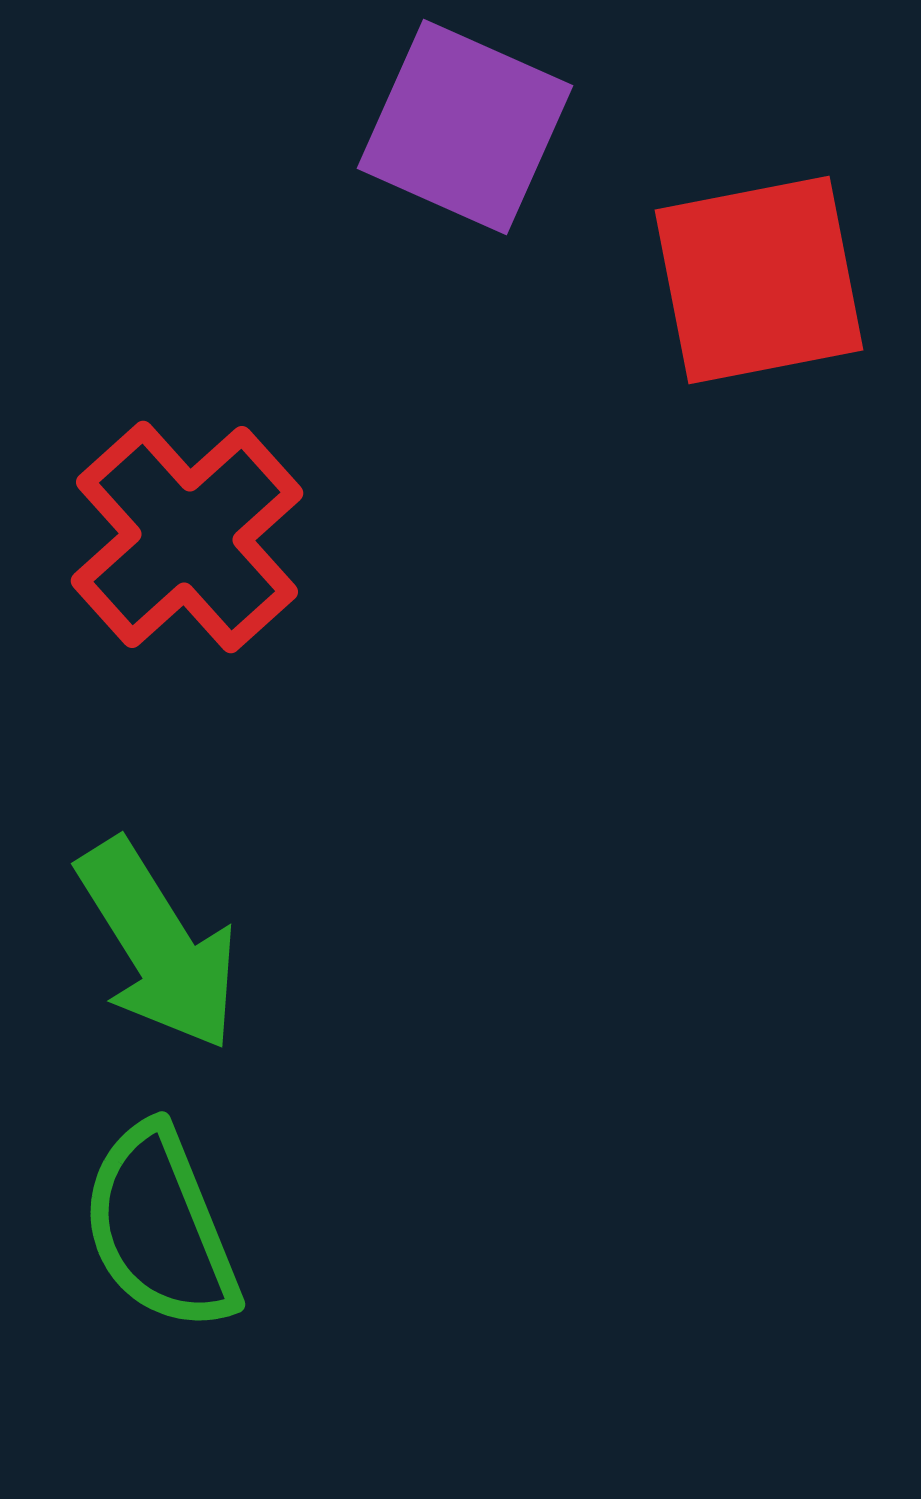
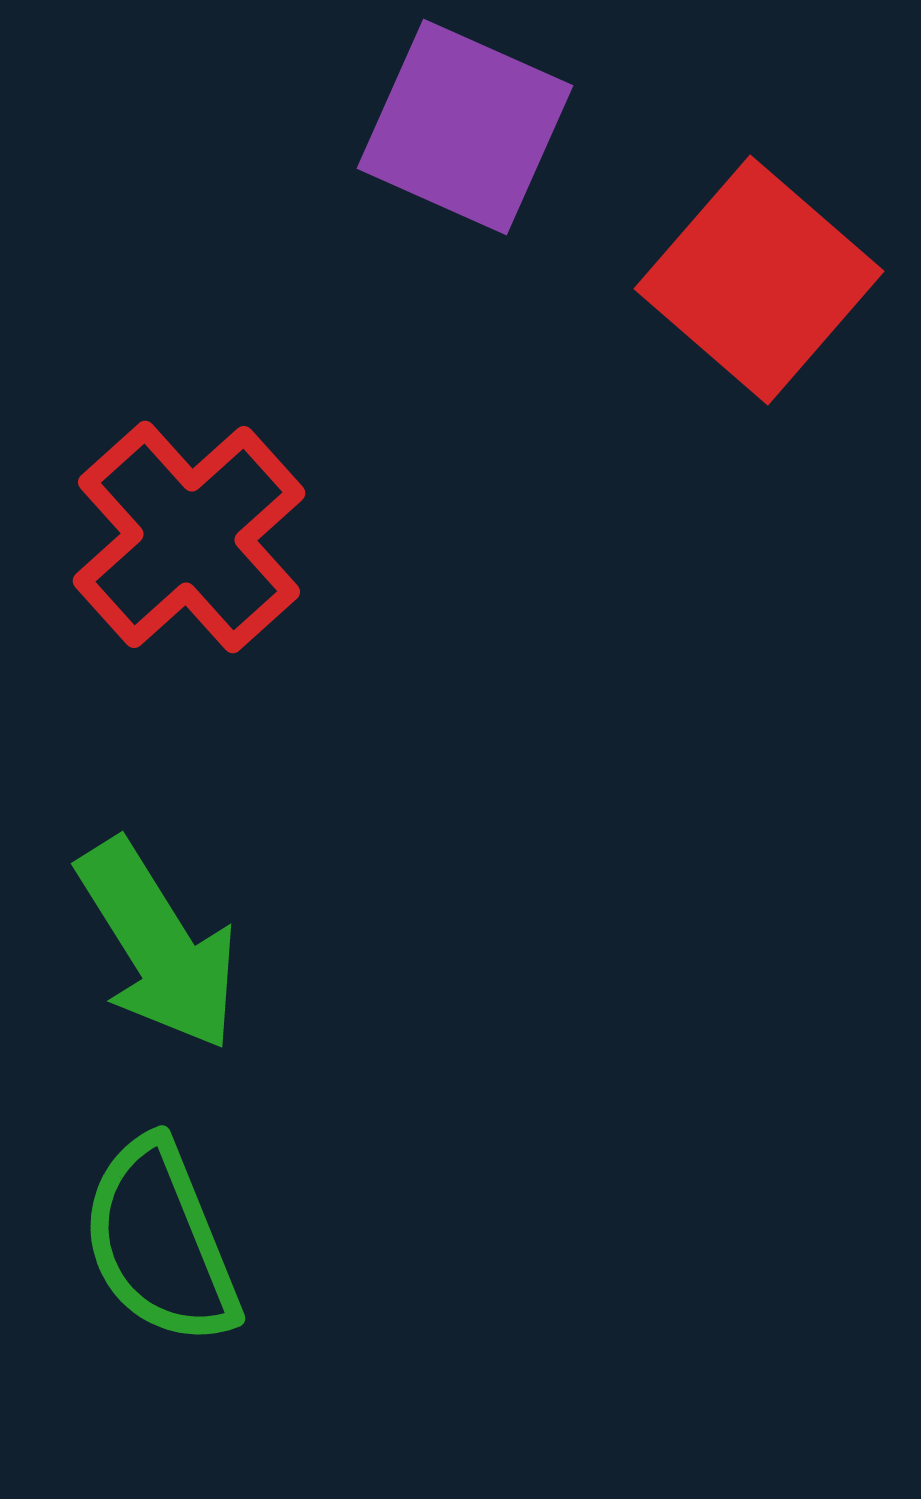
red square: rotated 38 degrees counterclockwise
red cross: moved 2 px right
green semicircle: moved 14 px down
